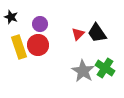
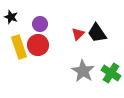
green cross: moved 6 px right, 5 px down
